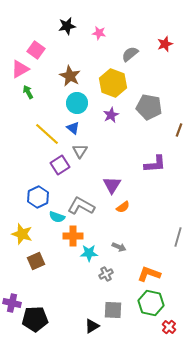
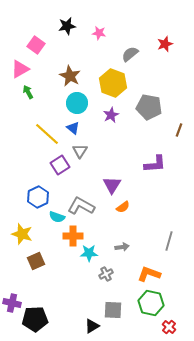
pink square: moved 5 px up
gray line: moved 9 px left, 4 px down
gray arrow: moved 3 px right; rotated 32 degrees counterclockwise
